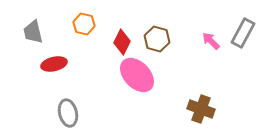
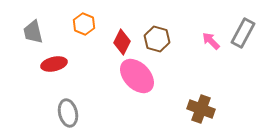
orange hexagon: rotated 10 degrees clockwise
pink ellipse: moved 1 px down
